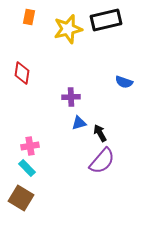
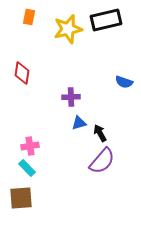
brown square: rotated 35 degrees counterclockwise
